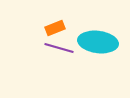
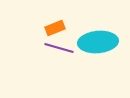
cyan ellipse: rotated 12 degrees counterclockwise
